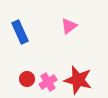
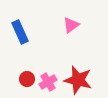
pink triangle: moved 2 px right, 1 px up
